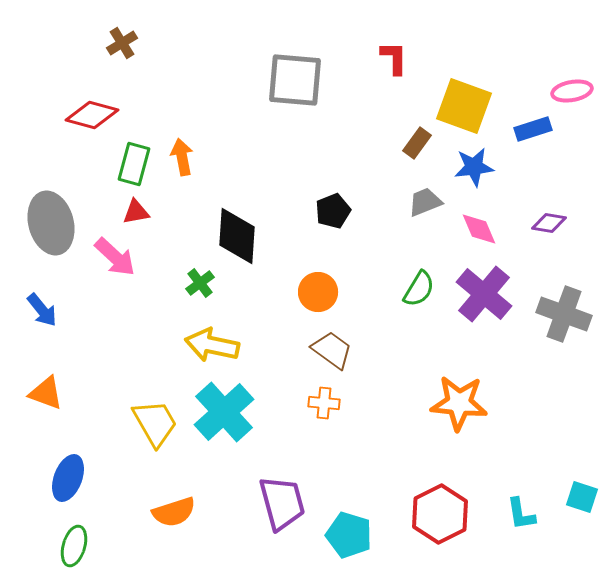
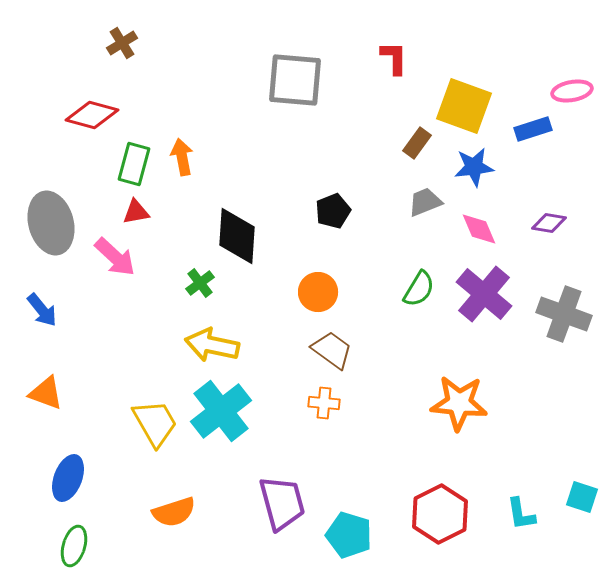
cyan cross: moved 3 px left, 1 px up; rotated 4 degrees clockwise
